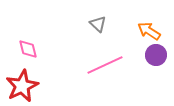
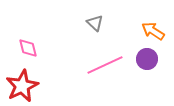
gray triangle: moved 3 px left, 1 px up
orange arrow: moved 4 px right
pink diamond: moved 1 px up
purple circle: moved 9 px left, 4 px down
